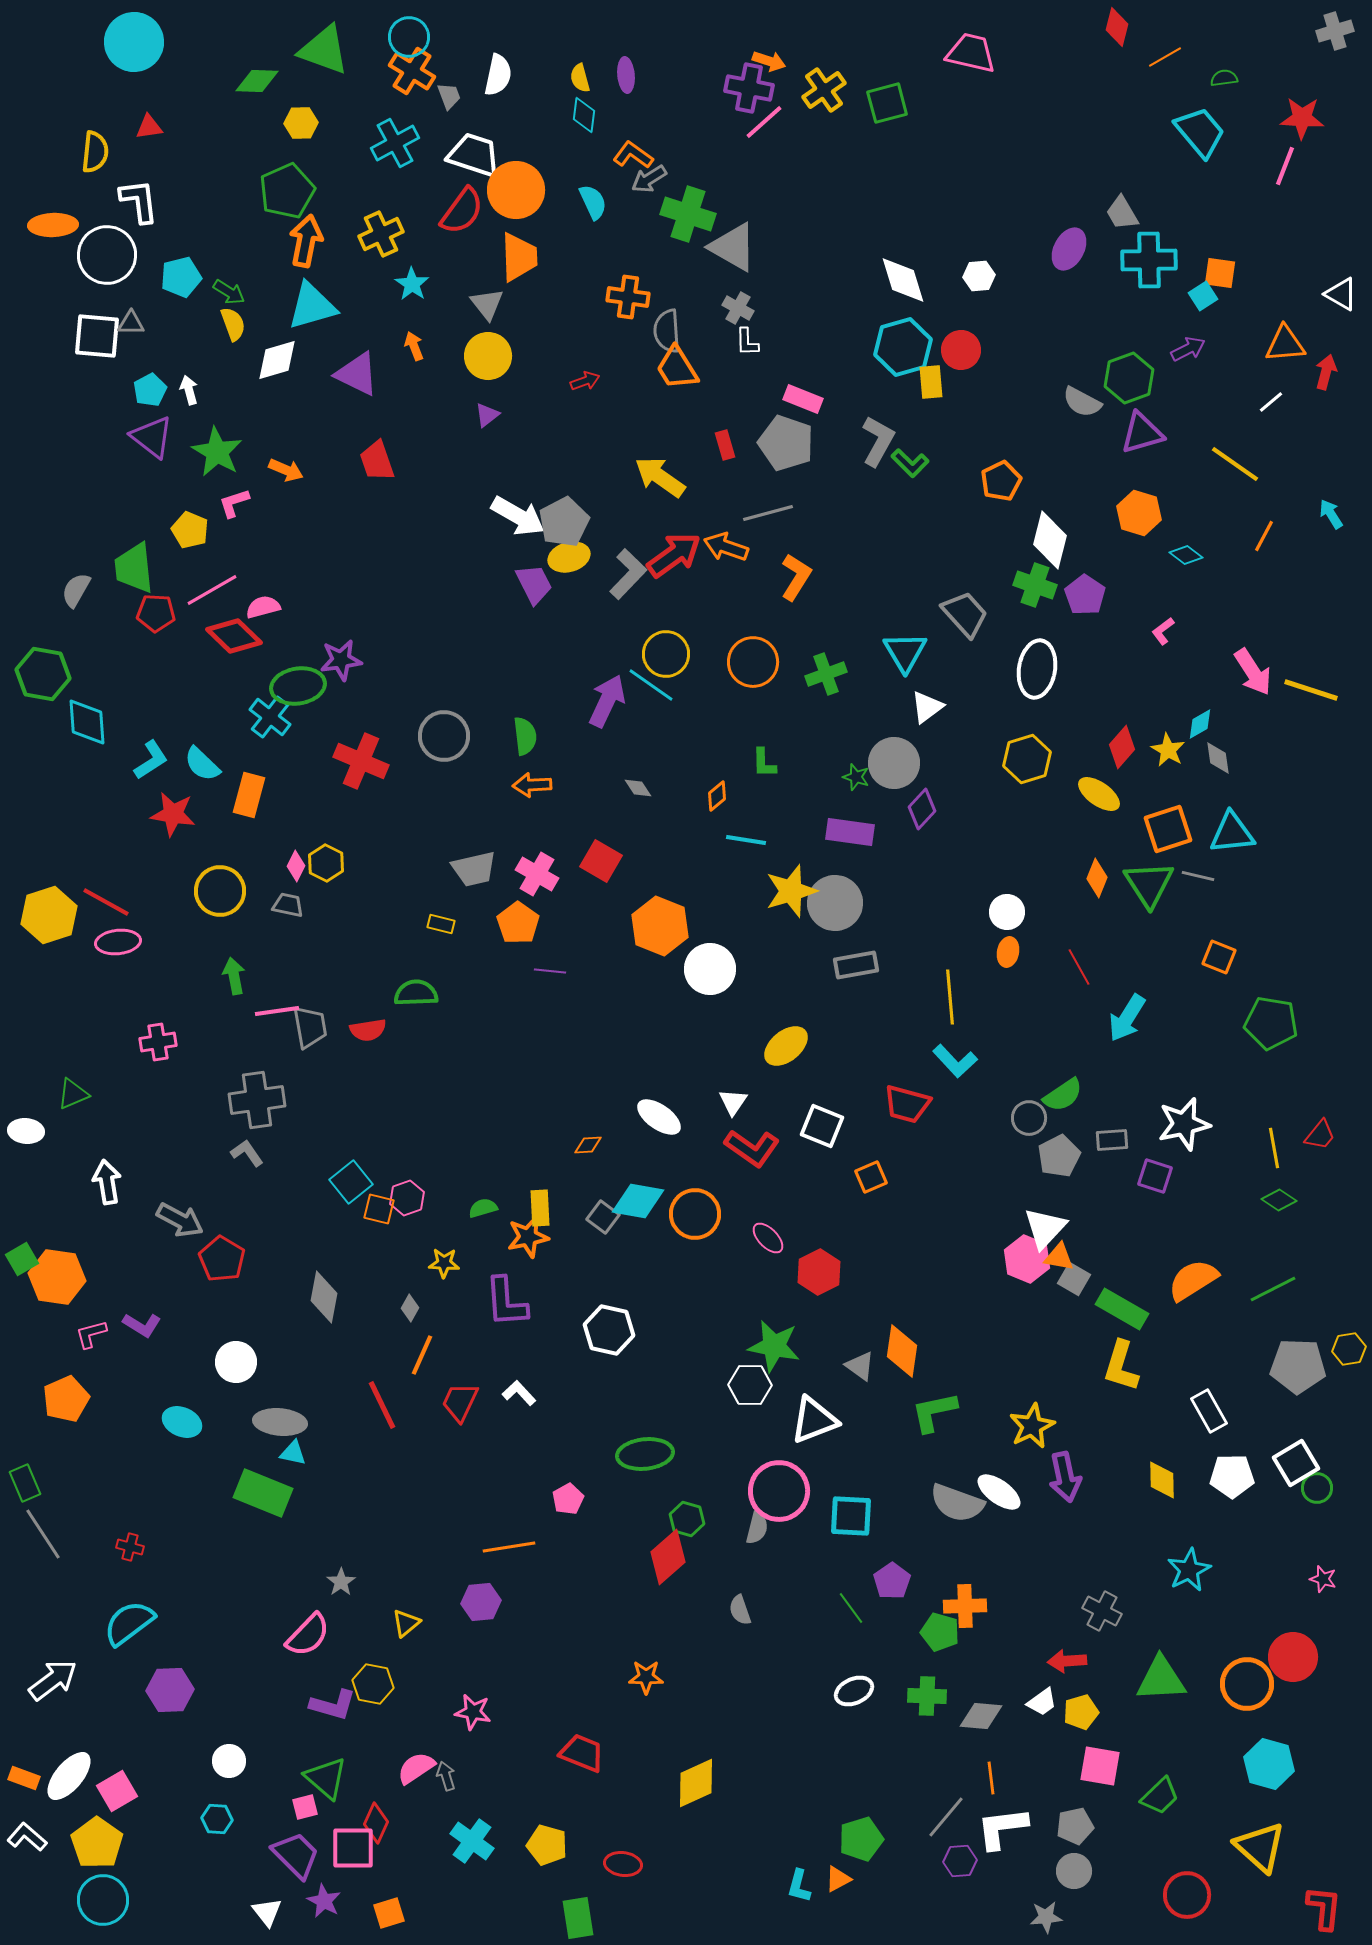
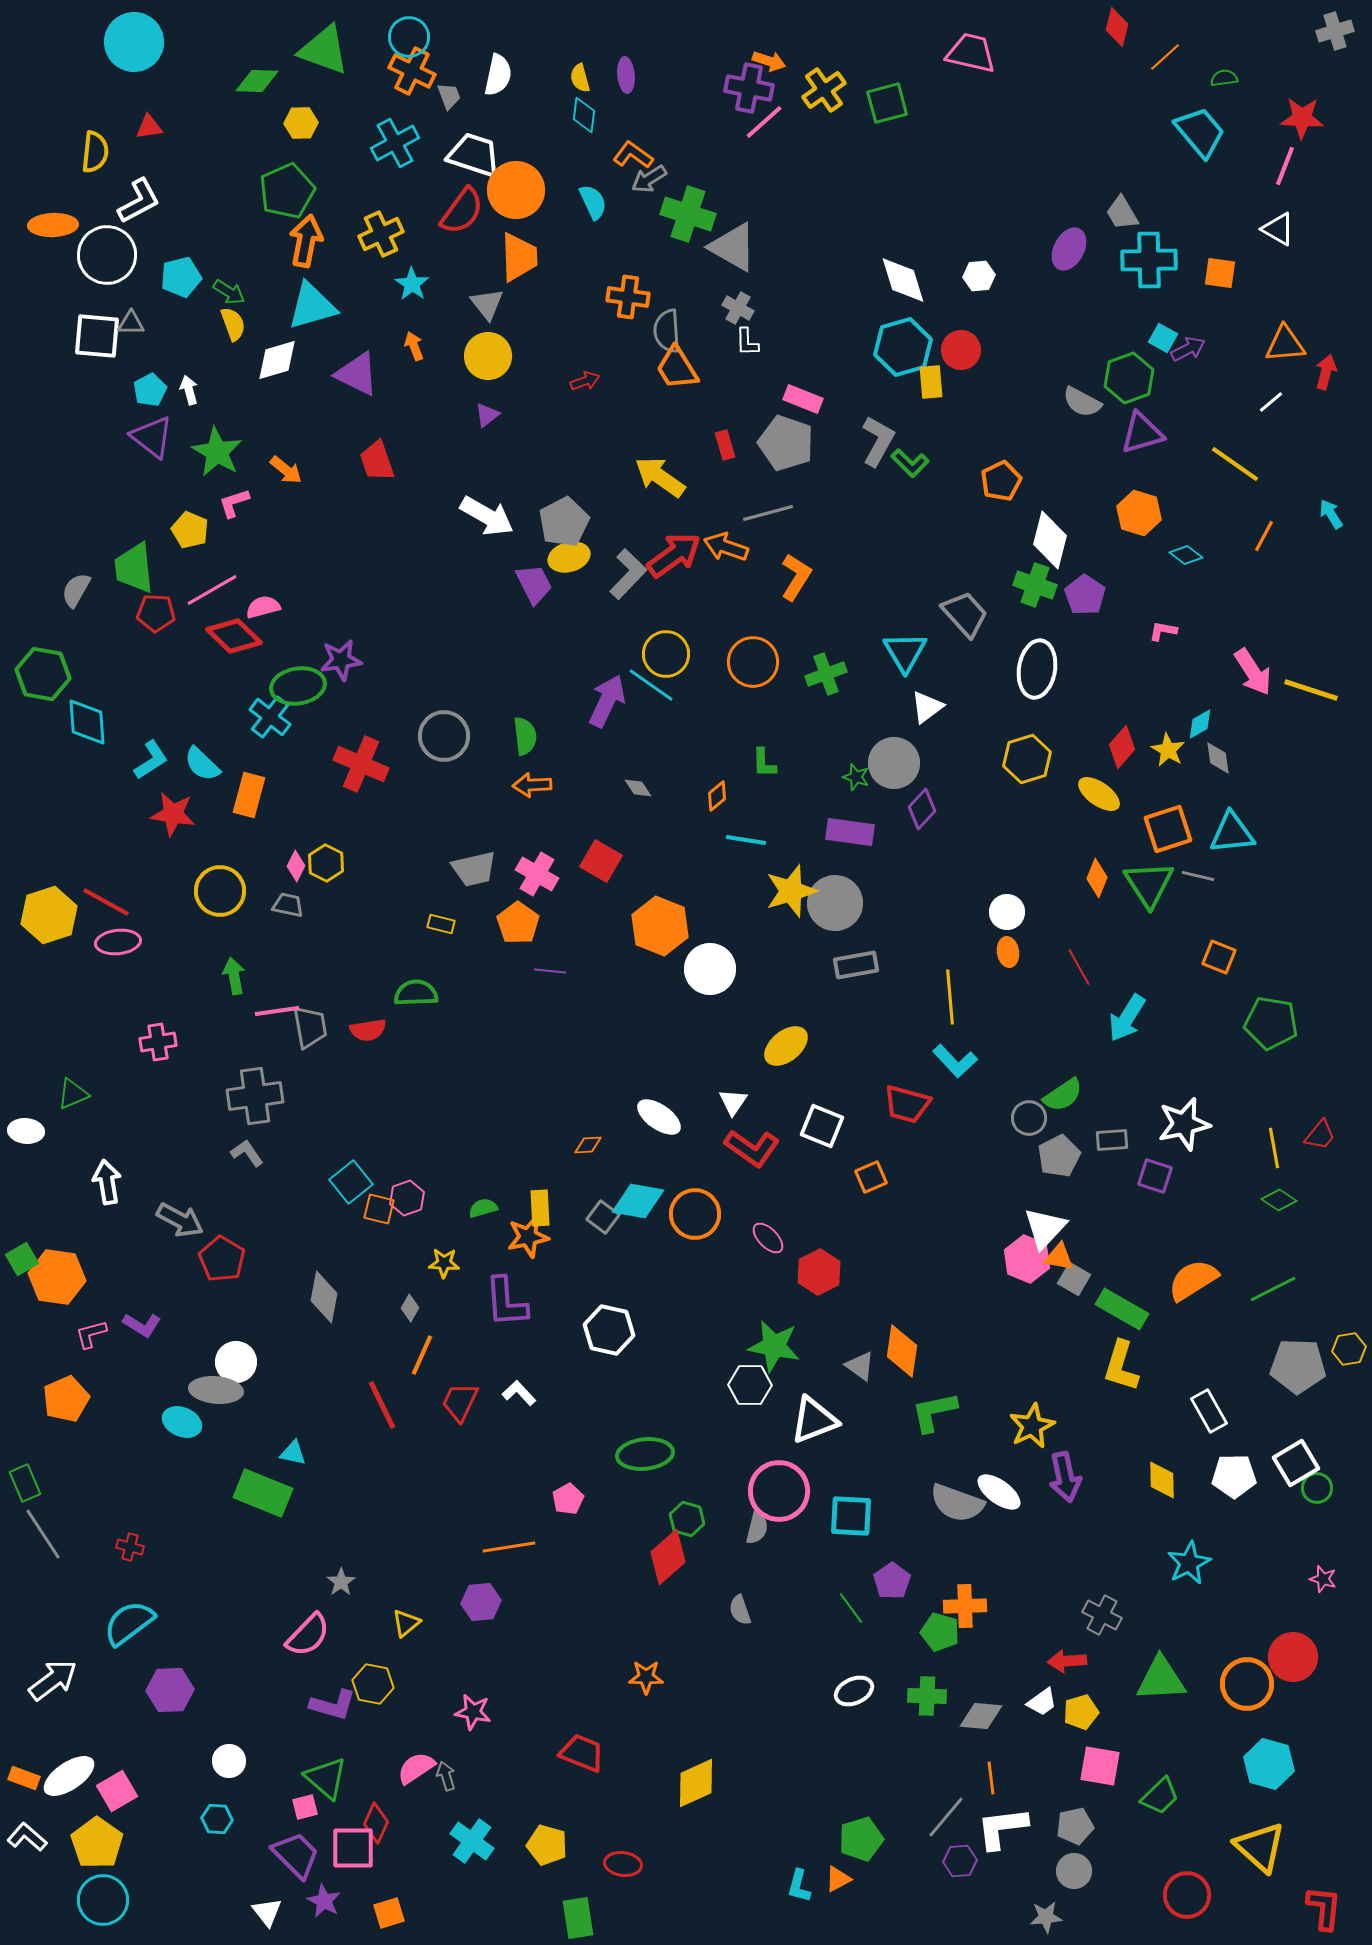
orange line at (1165, 57): rotated 12 degrees counterclockwise
orange cross at (412, 71): rotated 6 degrees counterclockwise
white L-shape at (139, 201): rotated 69 degrees clockwise
white triangle at (1341, 294): moved 63 px left, 65 px up
cyan square at (1203, 296): moved 40 px left, 42 px down; rotated 28 degrees counterclockwise
orange arrow at (286, 470): rotated 16 degrees clockwise
white arrow at (518, 516): moved 31 px left
pink L-shape at (1163, 631): rotated 48 degrees clockwise
red cross at (361, 761): moved 3 px down
orange ellipse at (1008, 952): rotated 20 degrees counterclockwise
gray cross at (257, 1100): moved 2 px left, 4 px up
gray ellipse at (280, 1422): moved 64 px left, 32 px up
white pentagon at (1232, 1476): moved 2 px right
cyan star at (1189, 1570): moved 7 px up
gray cross at (1102, 1611): moved 4 px down
white ellipse at (69, 1776): rotated 16 degrees clockwise
